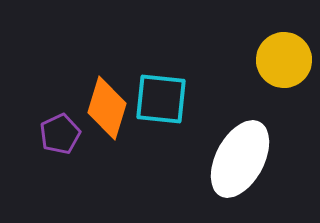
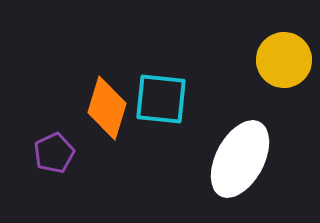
purple pentagon: moved 6 px left, 19 px down
